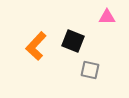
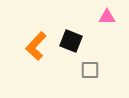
black square: moved 2 px left
gray square: rotated 12 degrees counterclockwise
